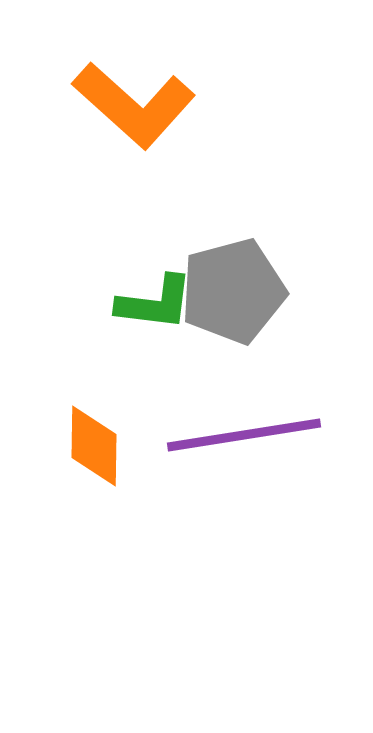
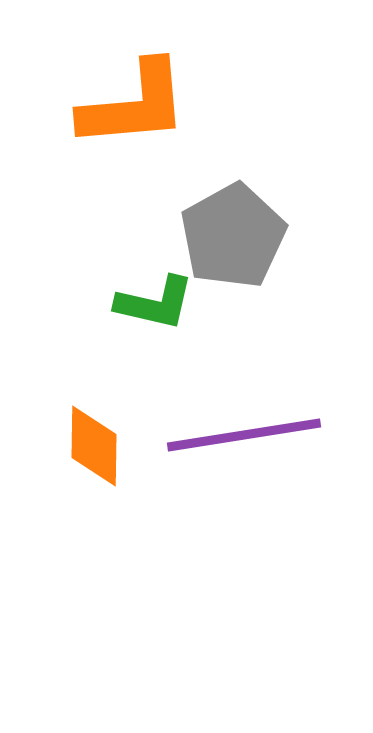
orange L-shape: rotated 47 degrees counterclockwise
gray pentagon: moved 55 px up; rotated 14 degrees counterclockwise
green L-shape: rotated 6 degrees clockwise
